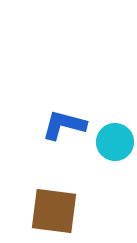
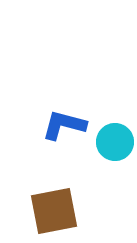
brown square: rotated 18 degrees counterclockwise
